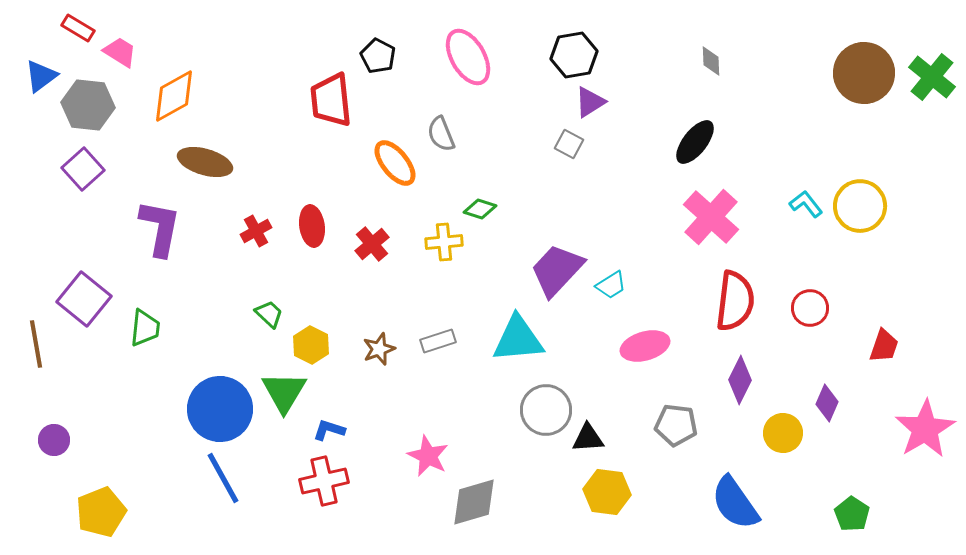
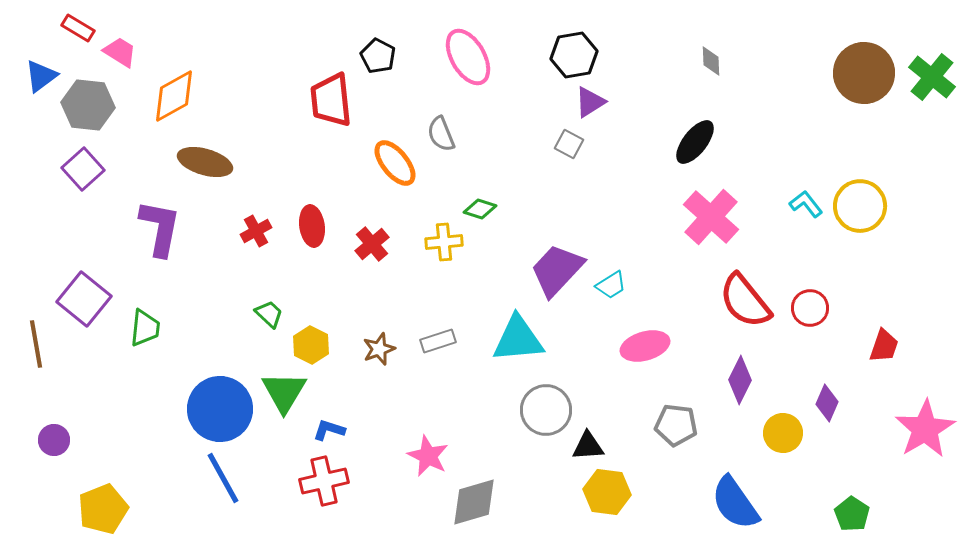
red semicircle at (735, 301): moved 10 px right; rotated 134 degrees clockwise
black triangle at (588, 438): moved 8 px down
yellow pentagon at (101, 512): moved 2 px right, 3 px up
